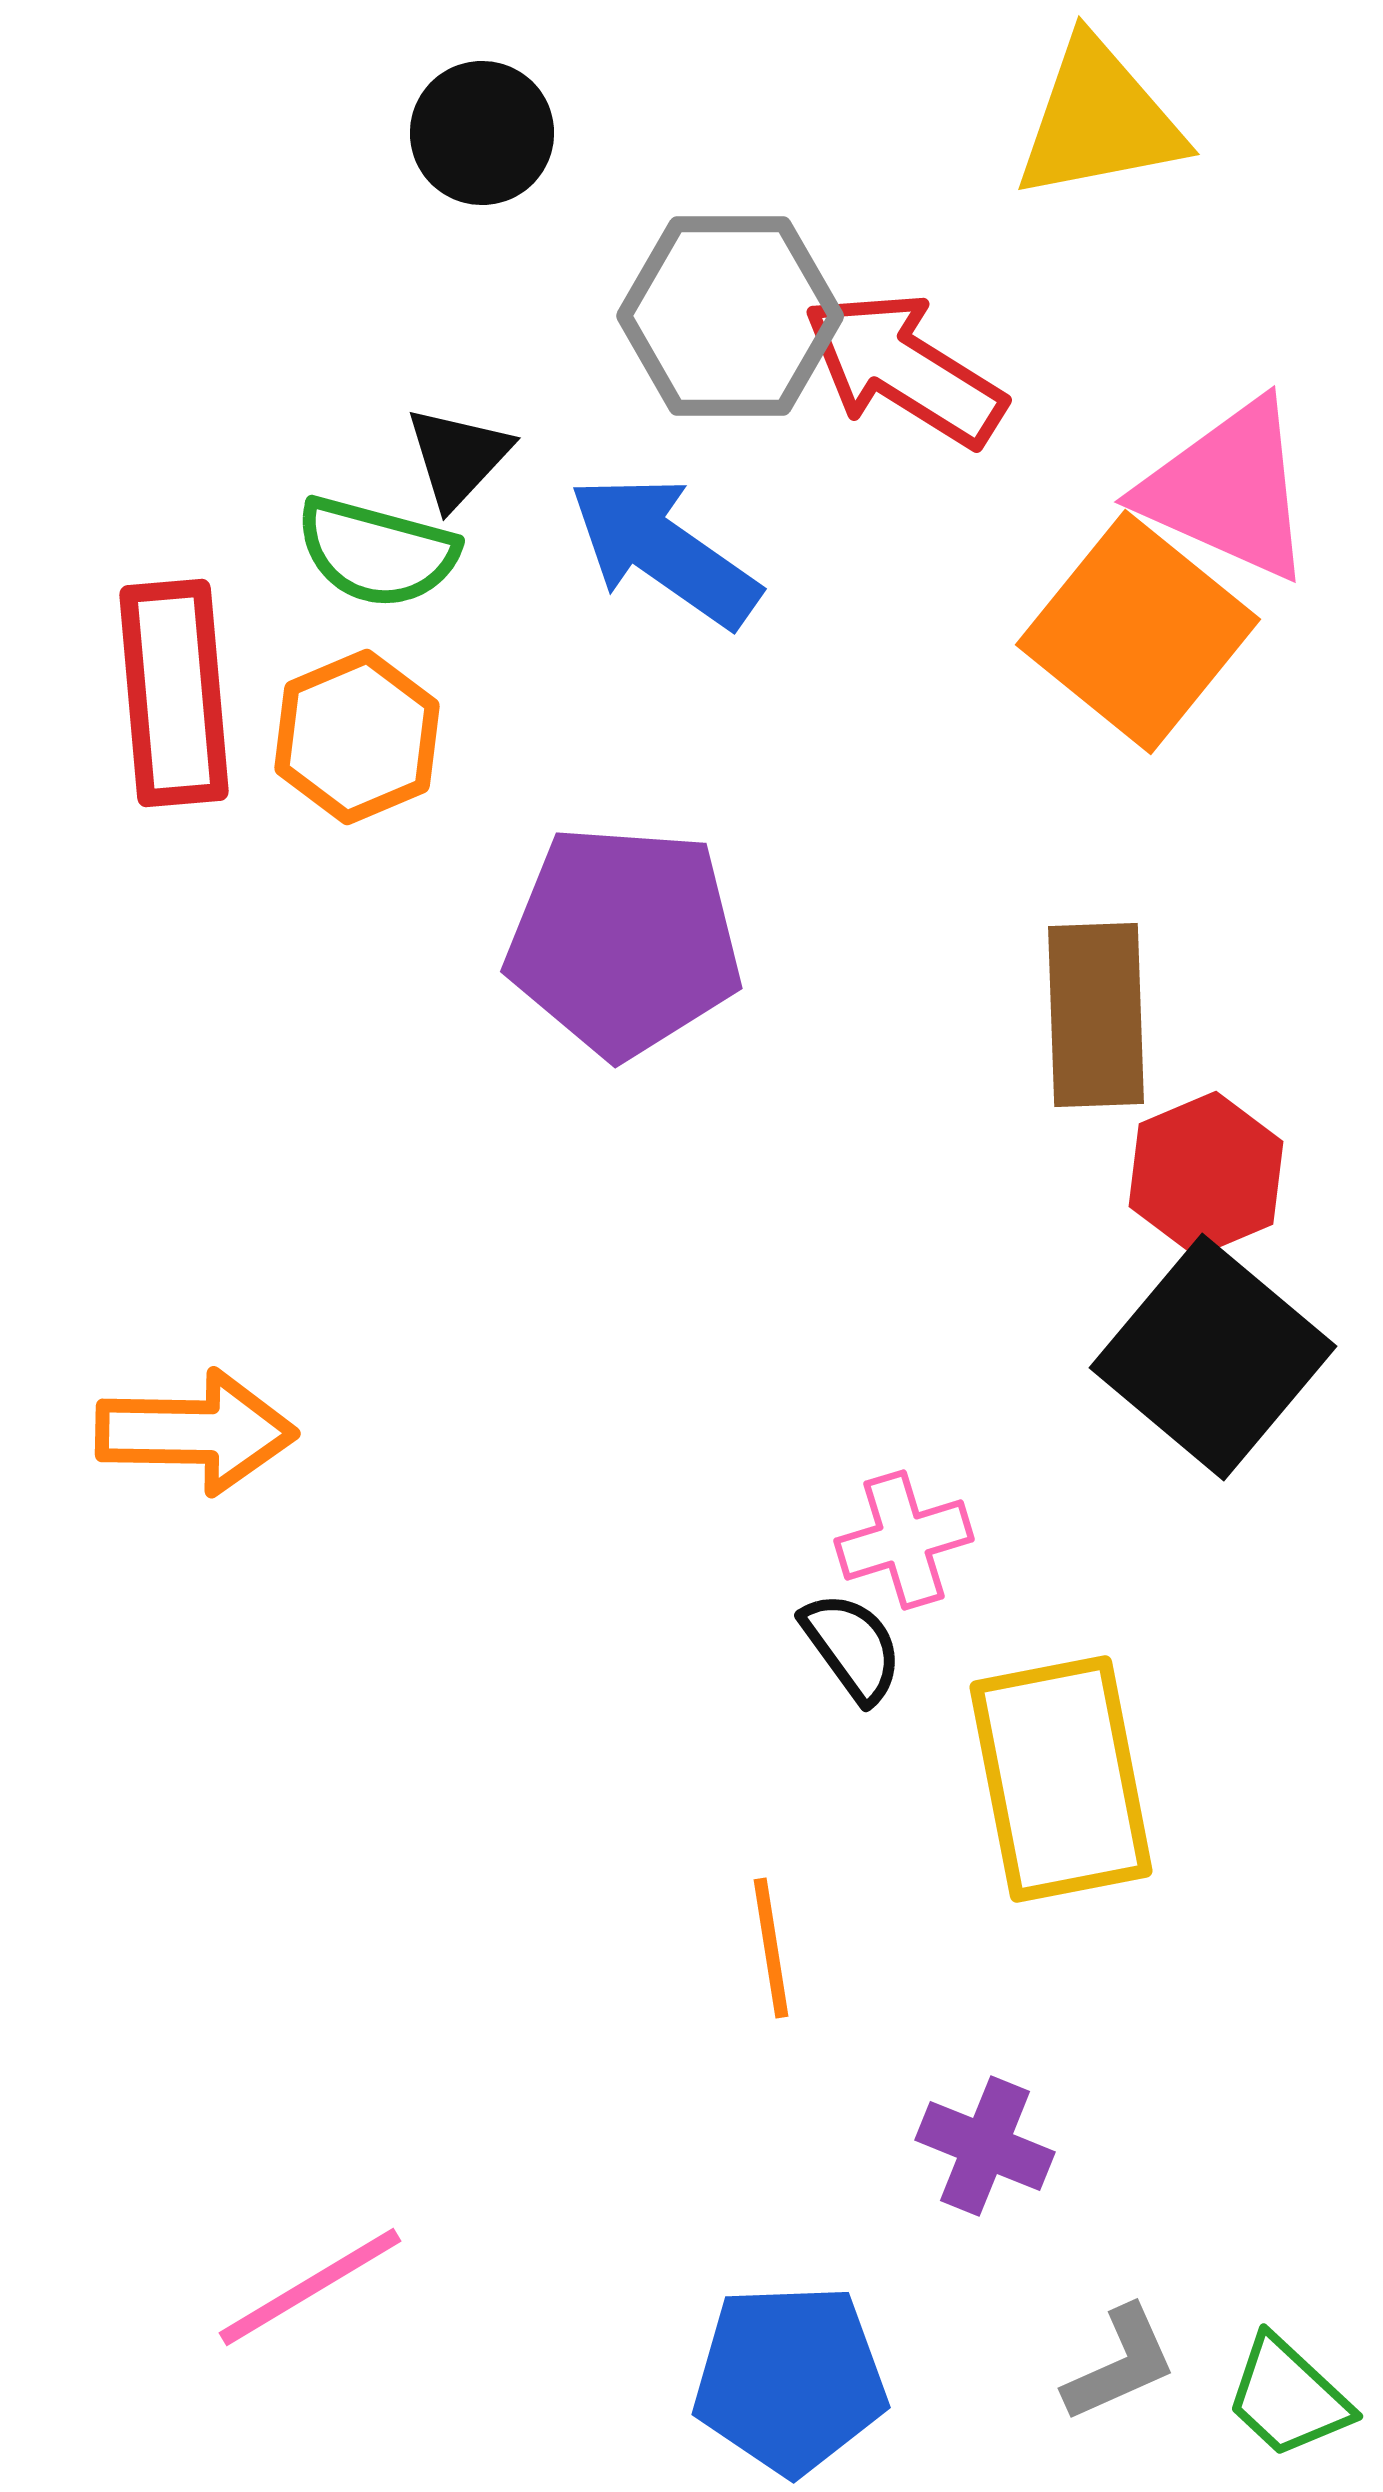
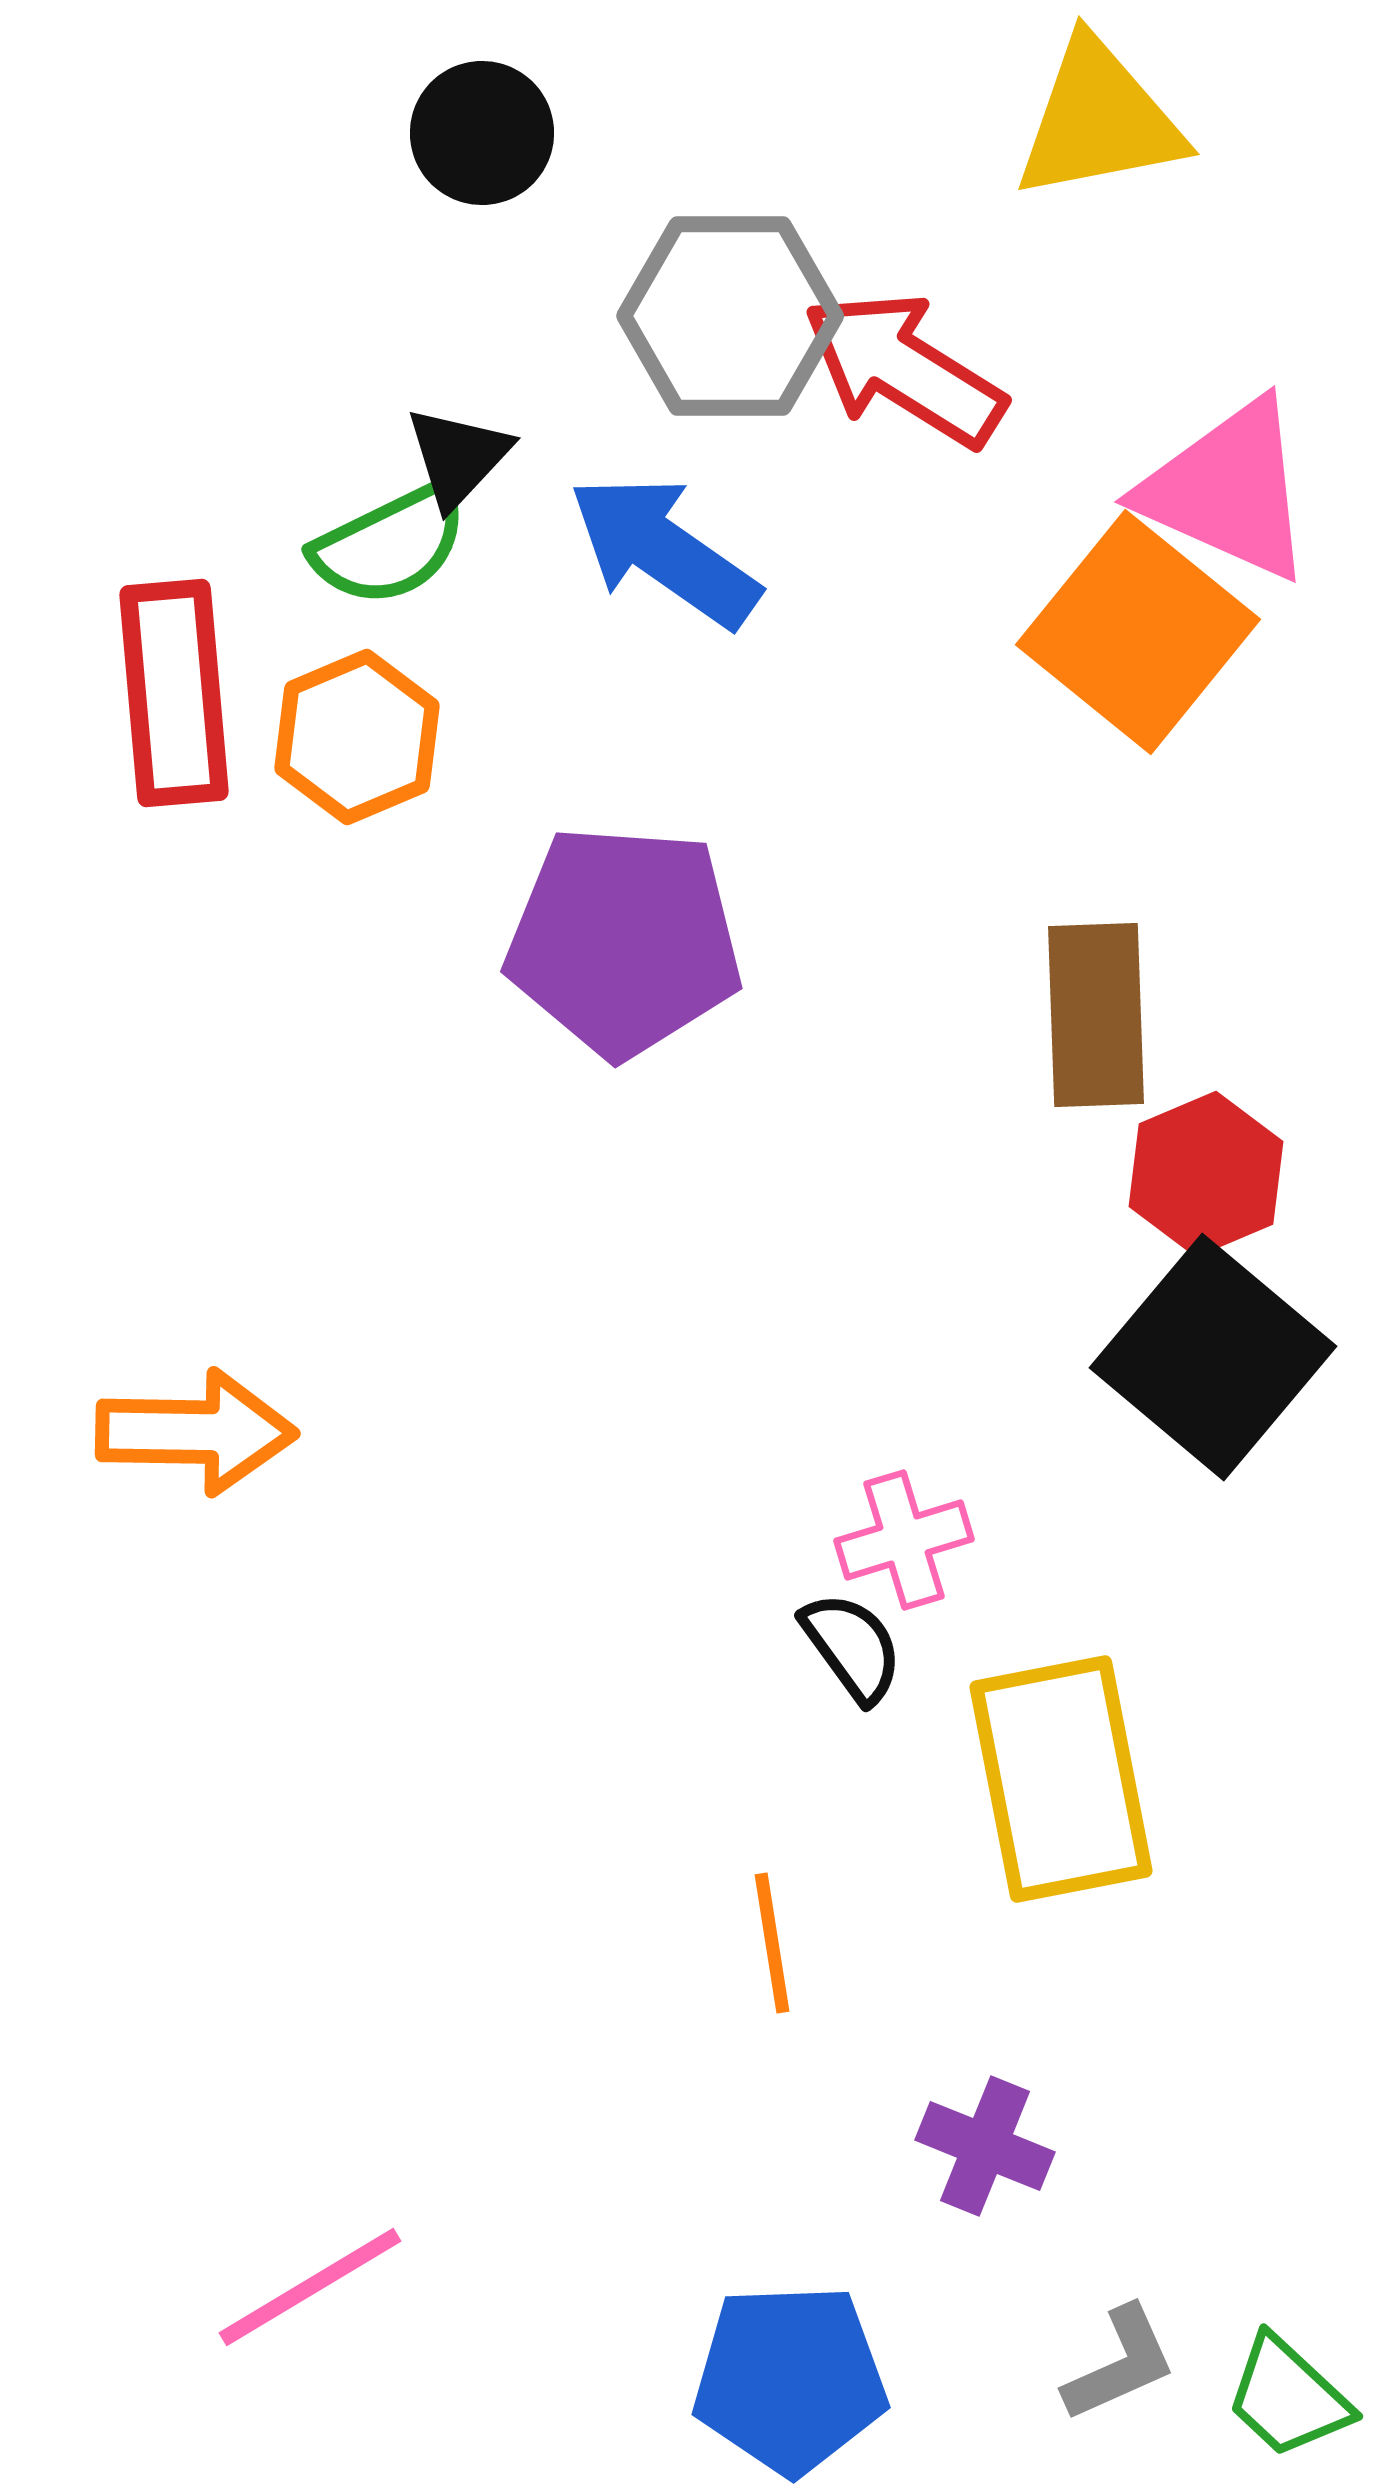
green semicircle: moved 13 px right, 7 px up; rotated 41 degrees counterclockwise
orange line: moved 1 px right, 5 px up
